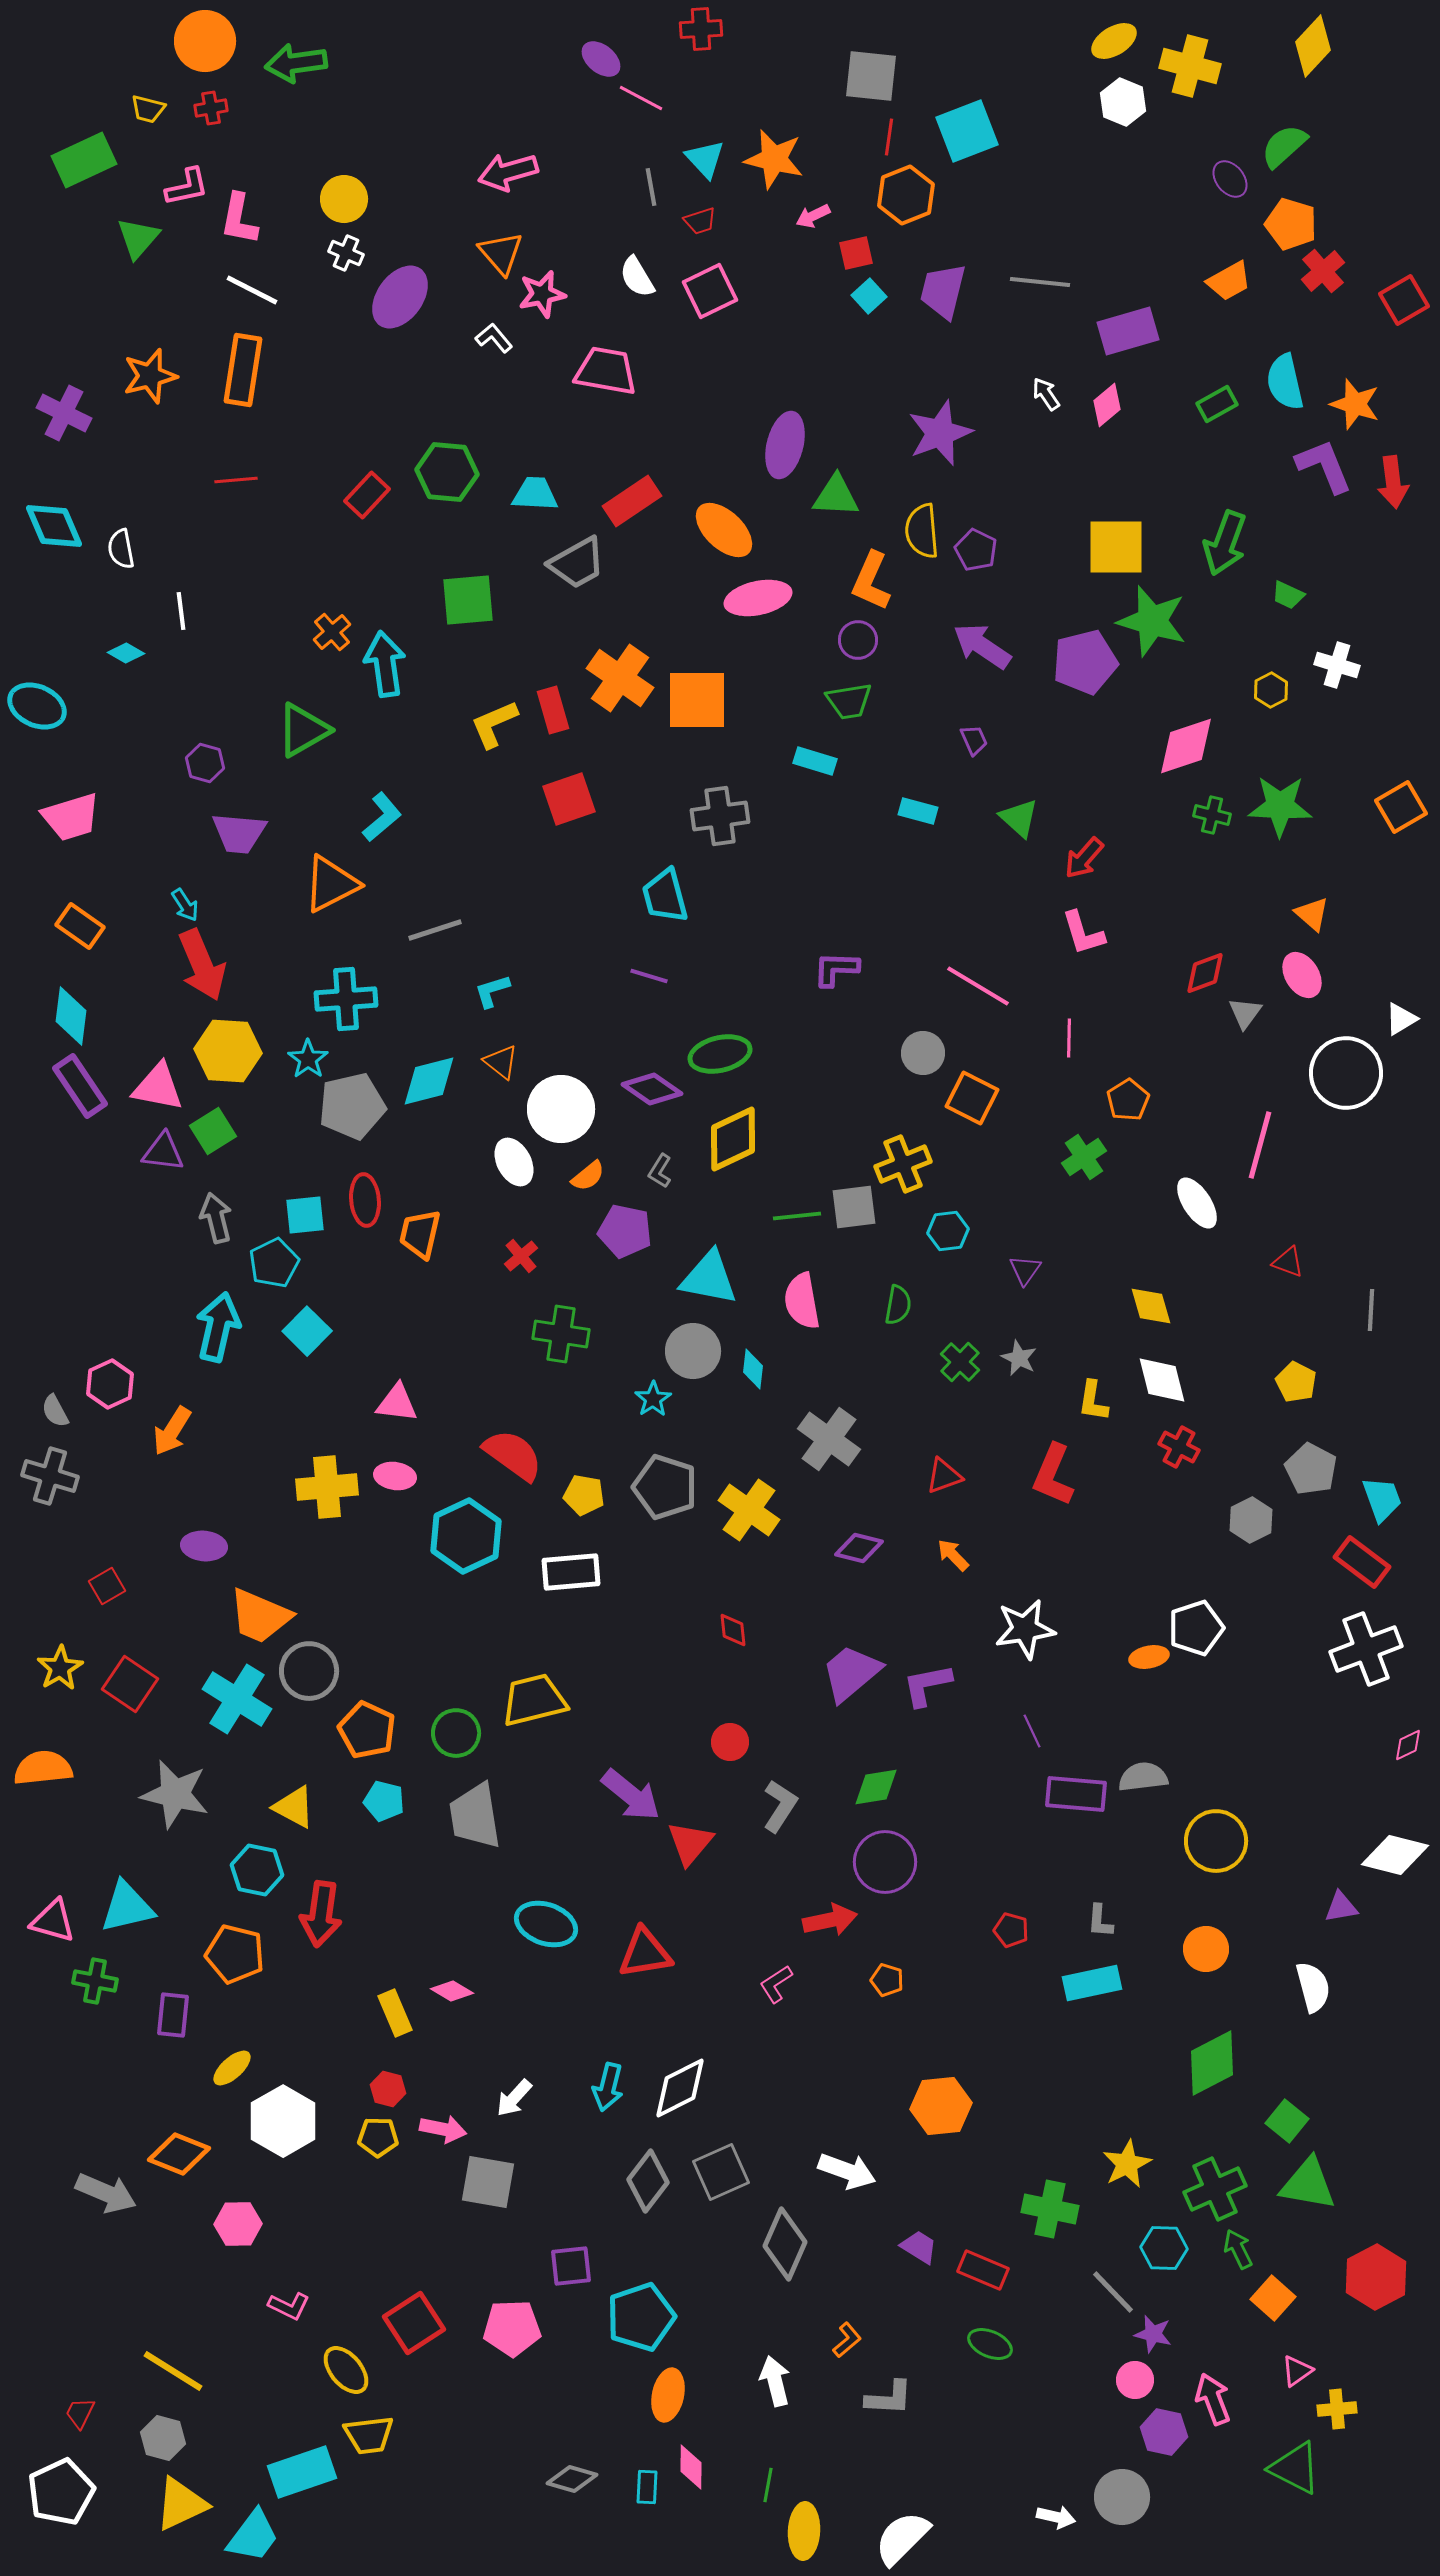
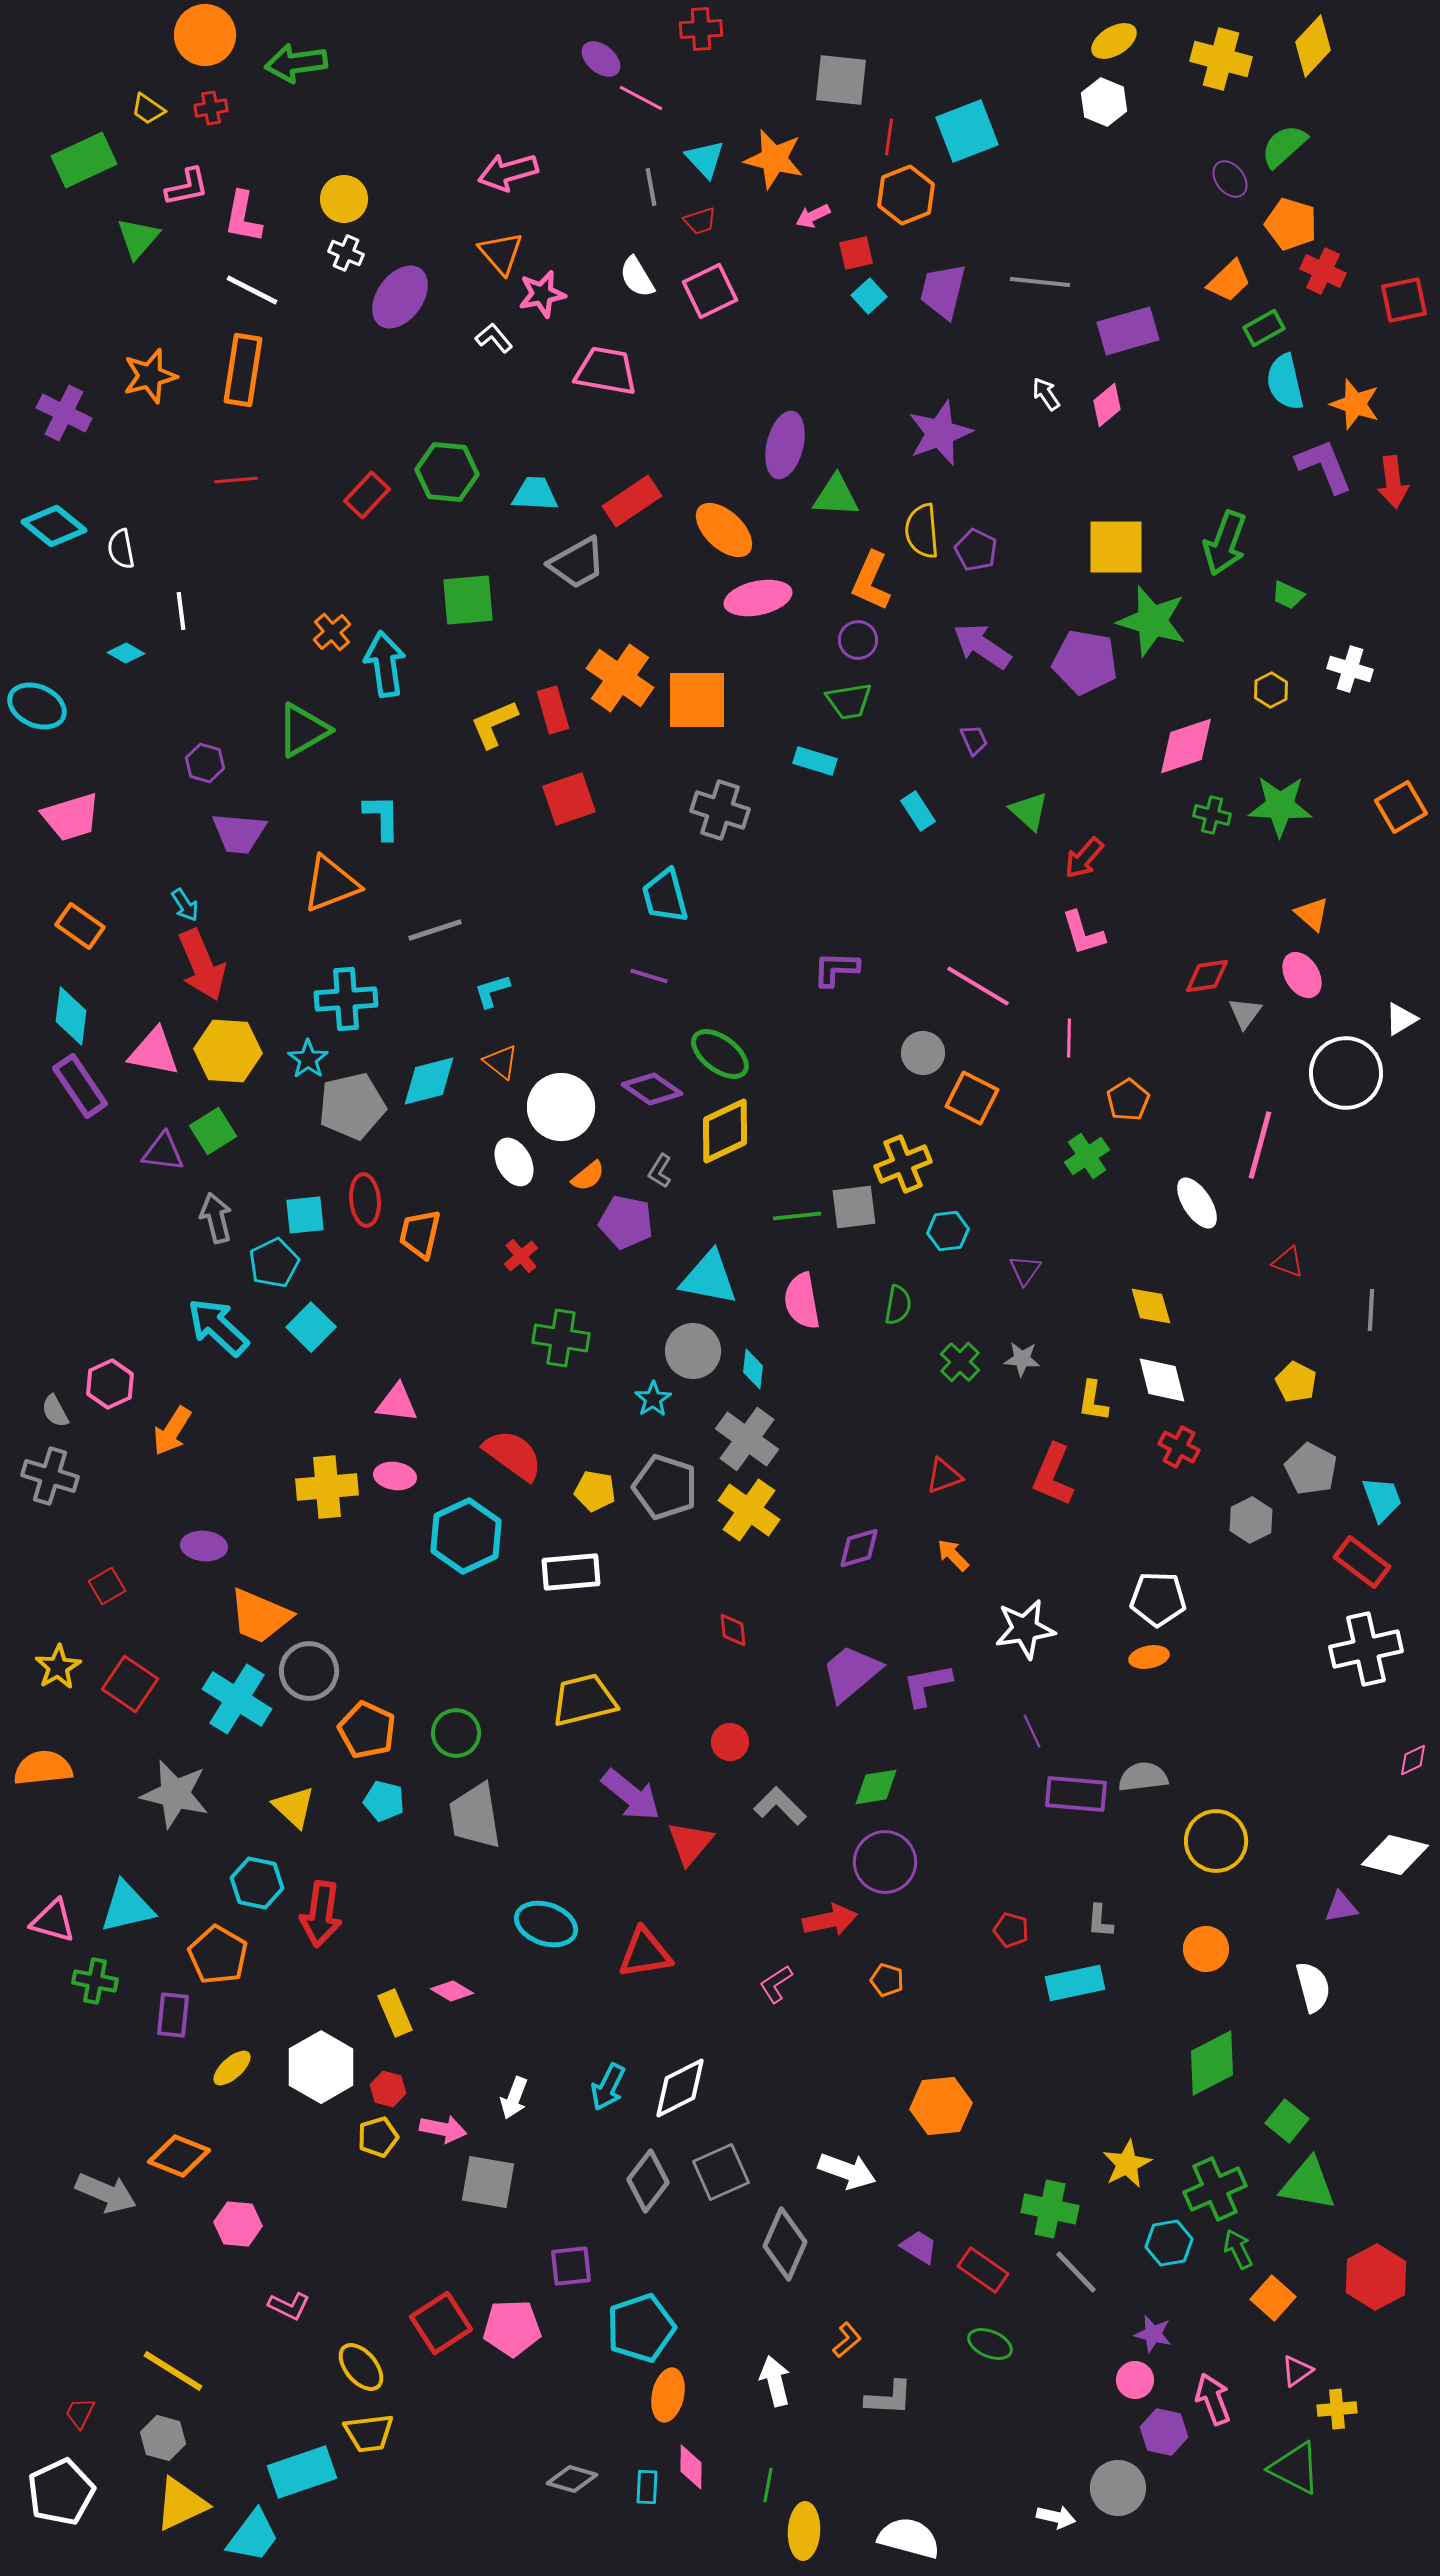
orange circle at (205, 41): moved 6 px up
yellow cross at (1190, 66): moved 31 px right, 7 px up
gray square at (871, 76): moved 30 px left, 4 px down
white hexagon at (1123, 102): moved 19 px left
yellow trapezoid at (148, 109): rotated 21 degrees clockwise
pink L-shape at (239, 219): moved 4 px right, 2 px up
red cross at (1323, 271): rotated 24 degrees counterclockwise
orange trapezoid at (1229, 281): rotated 15 degrees counterclockwise
red square at (1404, 300): rotated 18 degrees clockwise
green rectangle at (1217, 404): moved 47 px right, 76 px up
cyan diamond at (54, 526): rotated 28 degrees counterclockwise
purple pentagon at (1085, 662): rotated 24 degrees clockwise
white cross at (1337, 665): moved 13 px right, 4 px down
cyan rectangle at (918, 811): rotated 42 degrees clockwise
gray cross at (720, 816): moved 6 px up; rotated 26 degrees clockwise
cyan L-shape at (382, 817): rotated 51 degrees counterclockwise
green triangle at (1019, 818): moved 10 px right, 7 px up
orange triangle at (331, 884): rotated 6 degrees clockwise
red diamond at (1205, 973): moved 2 px right, 3 px down; rotated 12 degrees clockwise
green ellipse at (720, 1054): rotated 50 degrees clockwise
pink triangle at (158, 1087): moved 4 px left, 35 px up
white circle at (561, 1109): moved 2 px up
yellow diamond at (733, 1139): moved 8 px left, 8 px up
green cross at (1084, 1157): moved 3 px right, 1 px up
purple pentagon at (625, 1231): moved 1 px right, 9 px up
cyan arrow at (218, 1327): rotated 60 degrees counterclockwise
cyan square at (307, 1331): moved 4 px right, 4 px up
green cross at (561, 1334): moved 4 px down
gray star at (1019, 1358): moved 3 px right, 1 px down; rotated 21 degrees counterclockwise
gray cross at (829, 1439): moved 82 px left
yellow pentagon at (584, 1495): moved 11 px right, 4 px up
purple diamond at (859, 1548): rotated 30 degrees counterclockwise
white pentagon at (1196, 1628): moved 38 px left, 29 px up; rotated 20 degrees clockwise
white cross at (1366, 1649): rotated 8 degrees clockwise
yellow star at (60, 1668): moved 2 px left, 1 px up
yellow trapezoid at (534, 1700): moved 50 px right
pink diamond at (1408, 1745): moved 5 px right, 15 px down
gray L-shape at (780, 1806): rotated 78 degrees counterclockwise
yellow triangle at (294, 1807): rotated 15 degrees clockwise
cyan hexagon at (257, 1870): moved 13 px down
orange pentagon at (235, 1954): moved 17 px left, 1 px down; rotated 16 degrees clockwise
cyan rectangle at (1092, 1983): moved 17 px left
cyan arrow at (608, 2087): rotated 12 degrees clockwise
white arrow at (514, 2098): rotated 21 degrees counterclockwise
white hexagon at (283, 2121): moved 38 px right, 54 px up
yellow pentagon at (378, 2137): rotated 18 degrees counterclockwise
orange diamond at (179, 2154): moved 2 px down
pink hexagon at (238, 2224): rotated 6 degrees clockwise
cyan hexagon at (1164, 2248): moved 5 px right, 5 px up; rotated 12 degrees counterclockwise
red rectangle at (983, 2270): rotated 12 degrees clockwise
gray line at (1113, 2292): moved 37 px left, 20 px up
cyan pentagon at (641, 2317): moved 11 px down
red square at (414, 2323): moved 27 px right
yellow ellipse at (346, 2370): moved 15 px right, 3 px up
yellow trapezoid at (369, 2435): moved 2 px up
gray circle at (1122, 2497): moved 4 px left, 9 px up
white semicircle at (902, 2538): moved 7 px right; rotated 60 degrees clockwise
